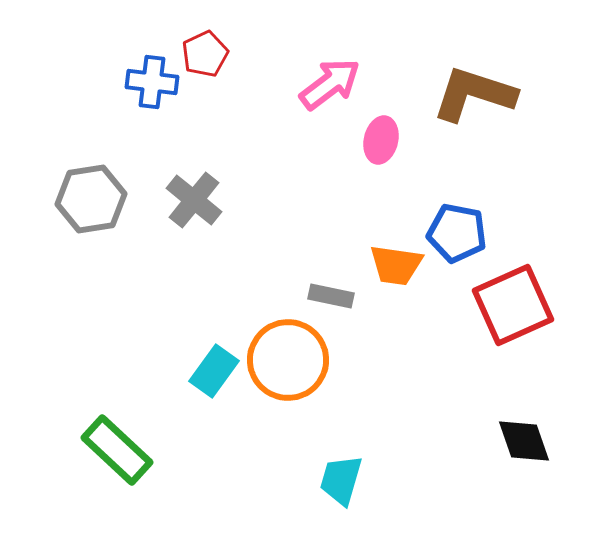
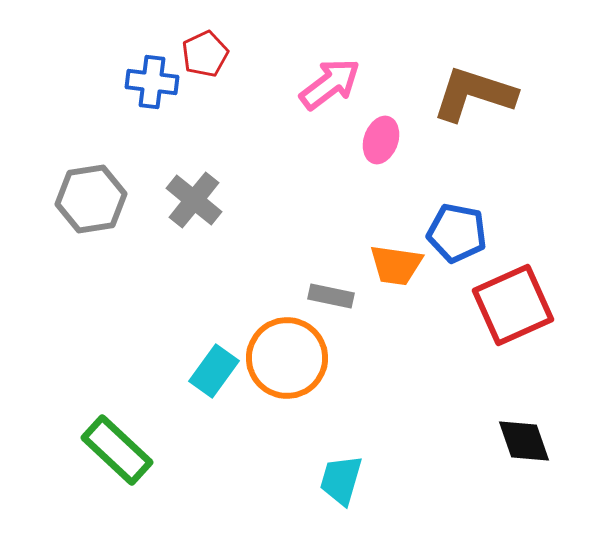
pink ellipse: rotated 6 degrees clockwise
orange circle: moved 1 px left, 2 px up
